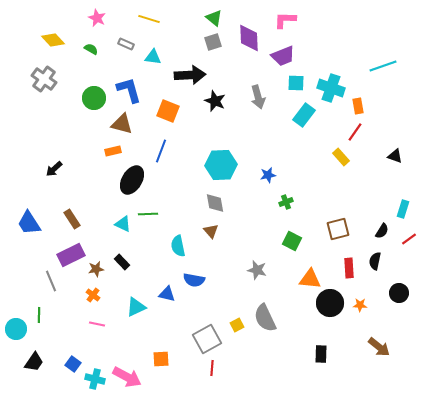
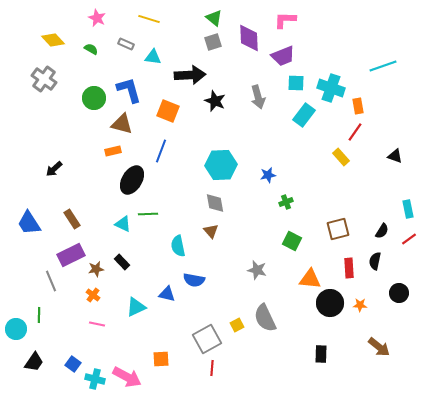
cyan rectangle at (403, 209): moved 5 px right; rotated 30 degrees counterclockwise
